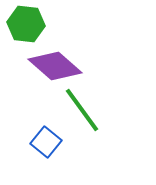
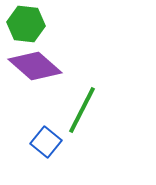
purple diamond: moved 20 px left
green line: rotated 63 degrees clockwise
